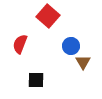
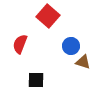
brown triangle: rotated 42 degrees counterclockwise
